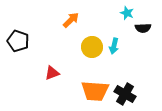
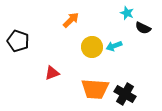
black semicircle: rotated 28 degrees clockwise
cyan arrow: rotated 56 degrees clockwise
orange trapezoid: moved 2 px up
